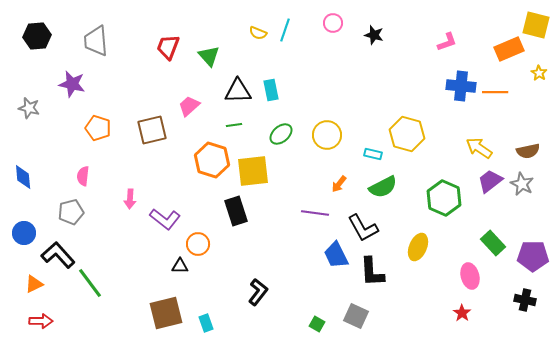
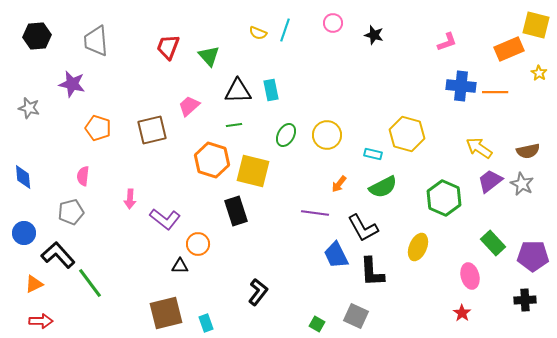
green ellipse at (281, 134): moved 5 px right, 1 px down; rotated 20 degrees counterclockwise
yellow square at (253, 171): rotated 20 degrees clockwise
black cross at (525, 300): rotated 15 degrees counterclockwise
